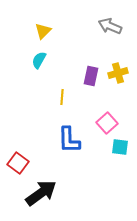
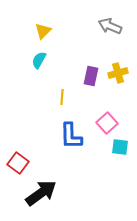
blue L-shape: moved 2 px right, 4 px up
